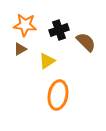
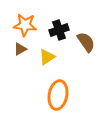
brown semicircle: rotated 10 degrees clockwise
yellow triangle: moved 4 px up
